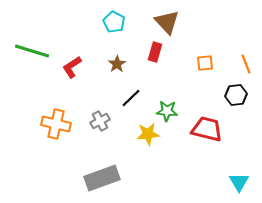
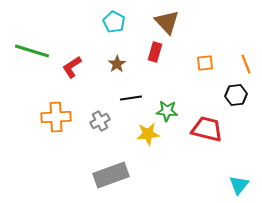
black line: rotated 35 degrees clockwise
orange cross: moved 7 px up; rotated 16 degrees counterclockwise
gray rectangle: moved 9 px right, 3 px up
cyan triangle: moved 3 px down; rotated 10 degrees clockwise
